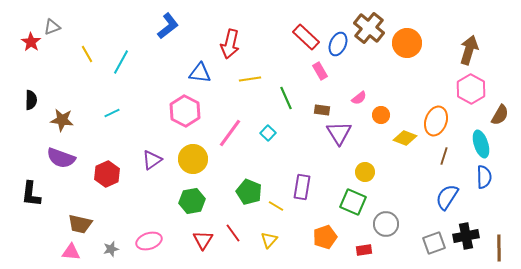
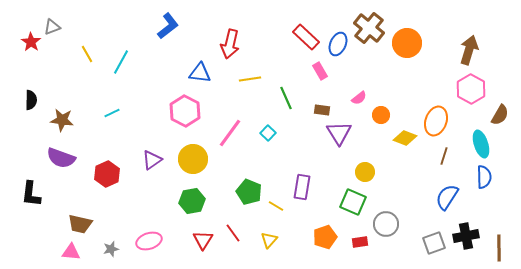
red rectangle at (364, 250): moved 4 px left, 8 px up
